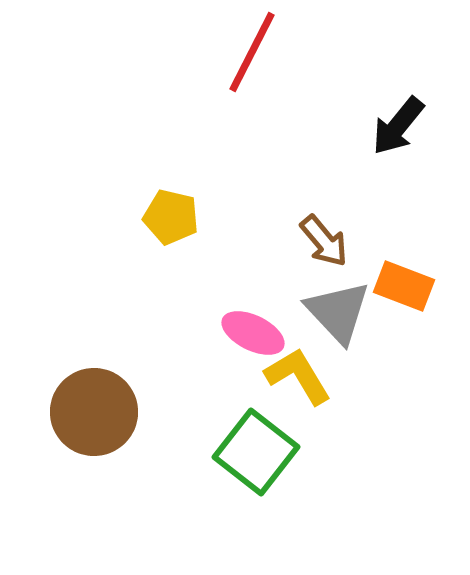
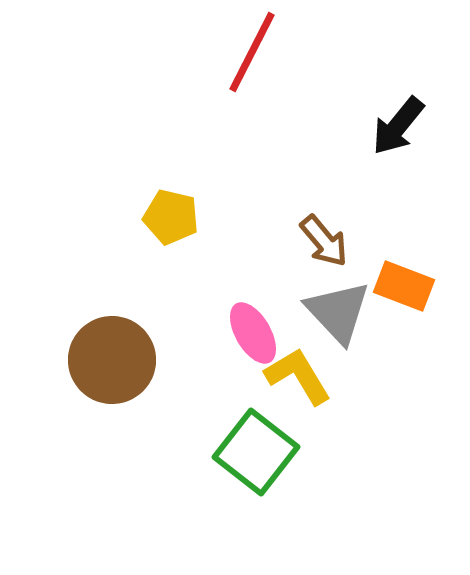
pink ellipse: rotated 34 degrees clockwise
brown circle: moved 18 px right, 52 px up
